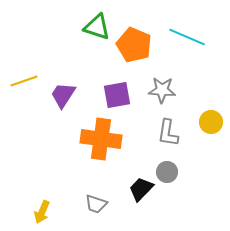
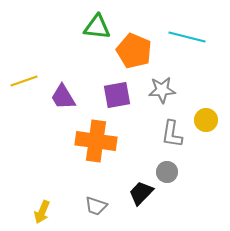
green triangle: rotated 12 degrees counterclockwise
cyan line: rotated 9 degrees counterclockwise
orange pentagon: moved 6 px down
gray star: rotated 8 degrees counterclockwise
purple trapezoid: moved 2 px down; rotated 64 degrees counterclockwise
yellow circle: moved 5 px left, 2 px up
gray L-shape: moved 4 px right, 1 px down
orange cross: moved 5 px left, 2 px down
black trapezoid: moved 4 px down
gray trapezoid: moved 2 px down
